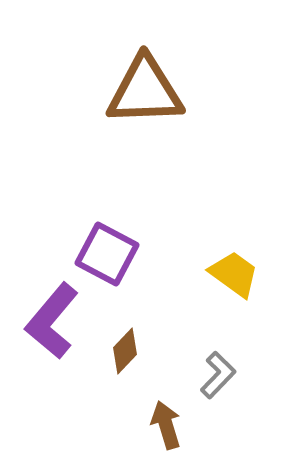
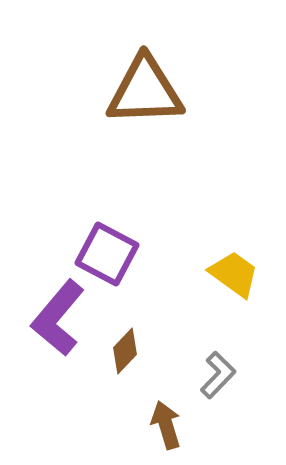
purple L-shape: moved 6 px right, 3 px up
